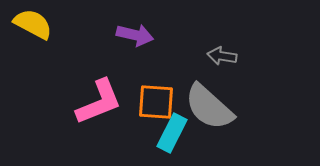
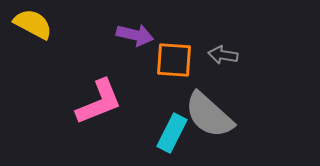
gray arrow: moved 1 px right, 1 px up
orange square: moved 18 px right, 42 px up
gray semicircle: moved 8 px down
